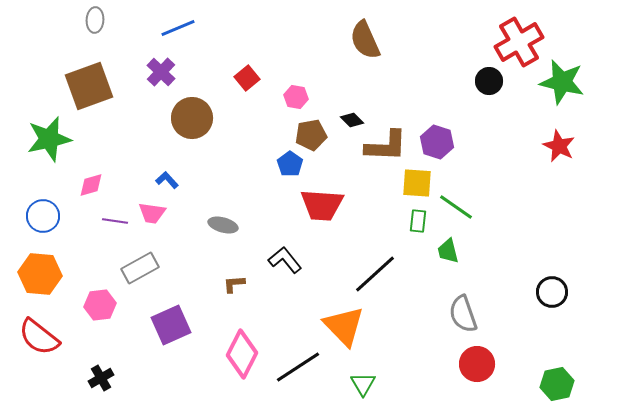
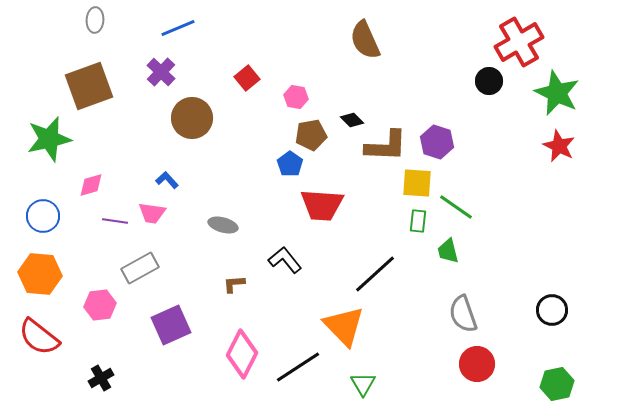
green star at (562, 82): moved 5 px left, 11 px down; rotated 12 degrees clockwise
black circle at (552, 292): moved 18 px down
